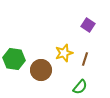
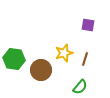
purple square: rotated 24 degrees counterclockwise
